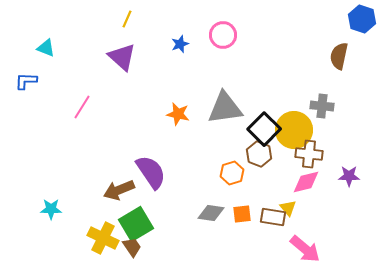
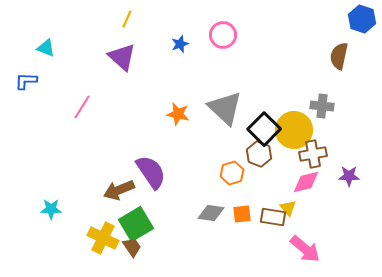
gray triangle: rotated 51 degrees clockwise
brown cross: moved 4 px right; rotated 16 degrees counterclockwise
